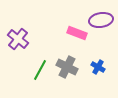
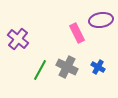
pink rectangle: rotated 42 degrees clockwise
